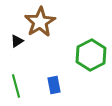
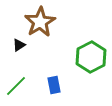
black triangle: moved 2 px right, 4 px down
green hexagon: moved 2 px down
green line: rotated 60 degrees clockwise
